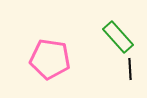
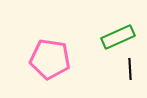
green rectangle: rotated 72 degrees counterclockwise
